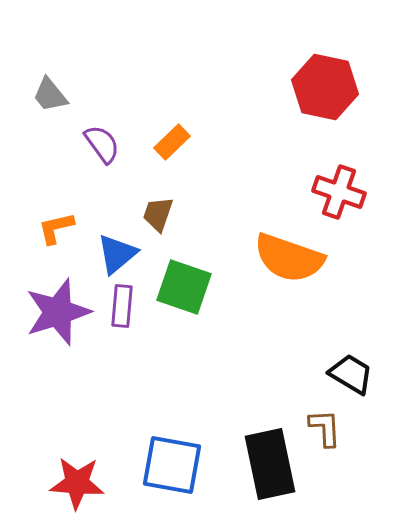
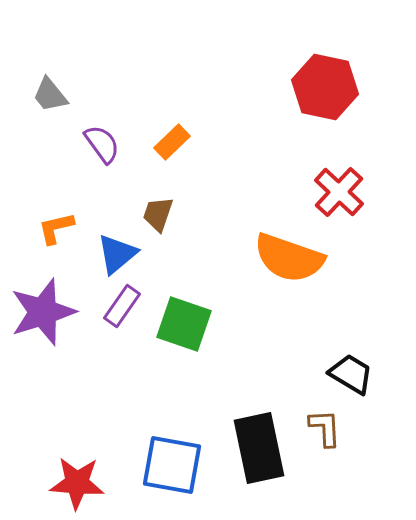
red cross: rotated 24 degrees clockwise
green square: moved 37 px down
purple rectangle: rotated 30 degrees clockwise
purple star: moved 15 px left
black rectangle: moved 11 px left, 16 px up
